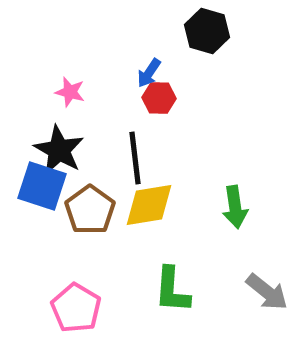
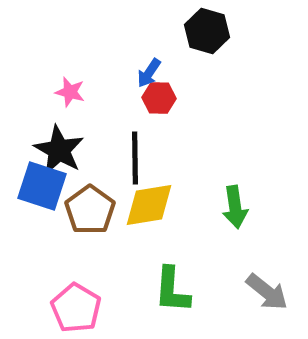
black line: rotated 6 degrees clockwise
